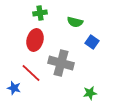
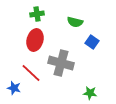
green cross: moved 3 px left, 1 px down
green star: rotated 16 degrees clockwise
